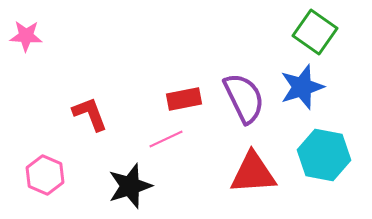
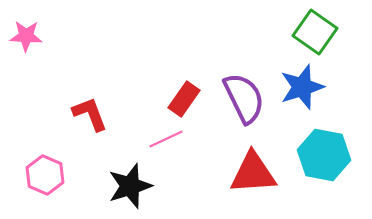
red rectangle: rotated 44 degrees counterclockwise
